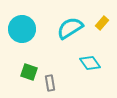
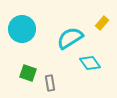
cyan semicircle: moved 10 px down
green square: moved 1 px left, 1 px down
